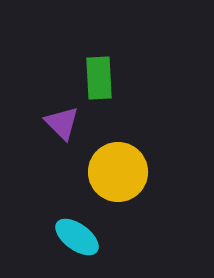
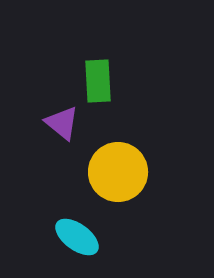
green rectangle: moved 1 px left, 3 px down
purple triangle: rotated 6 degrees counterclockwise
